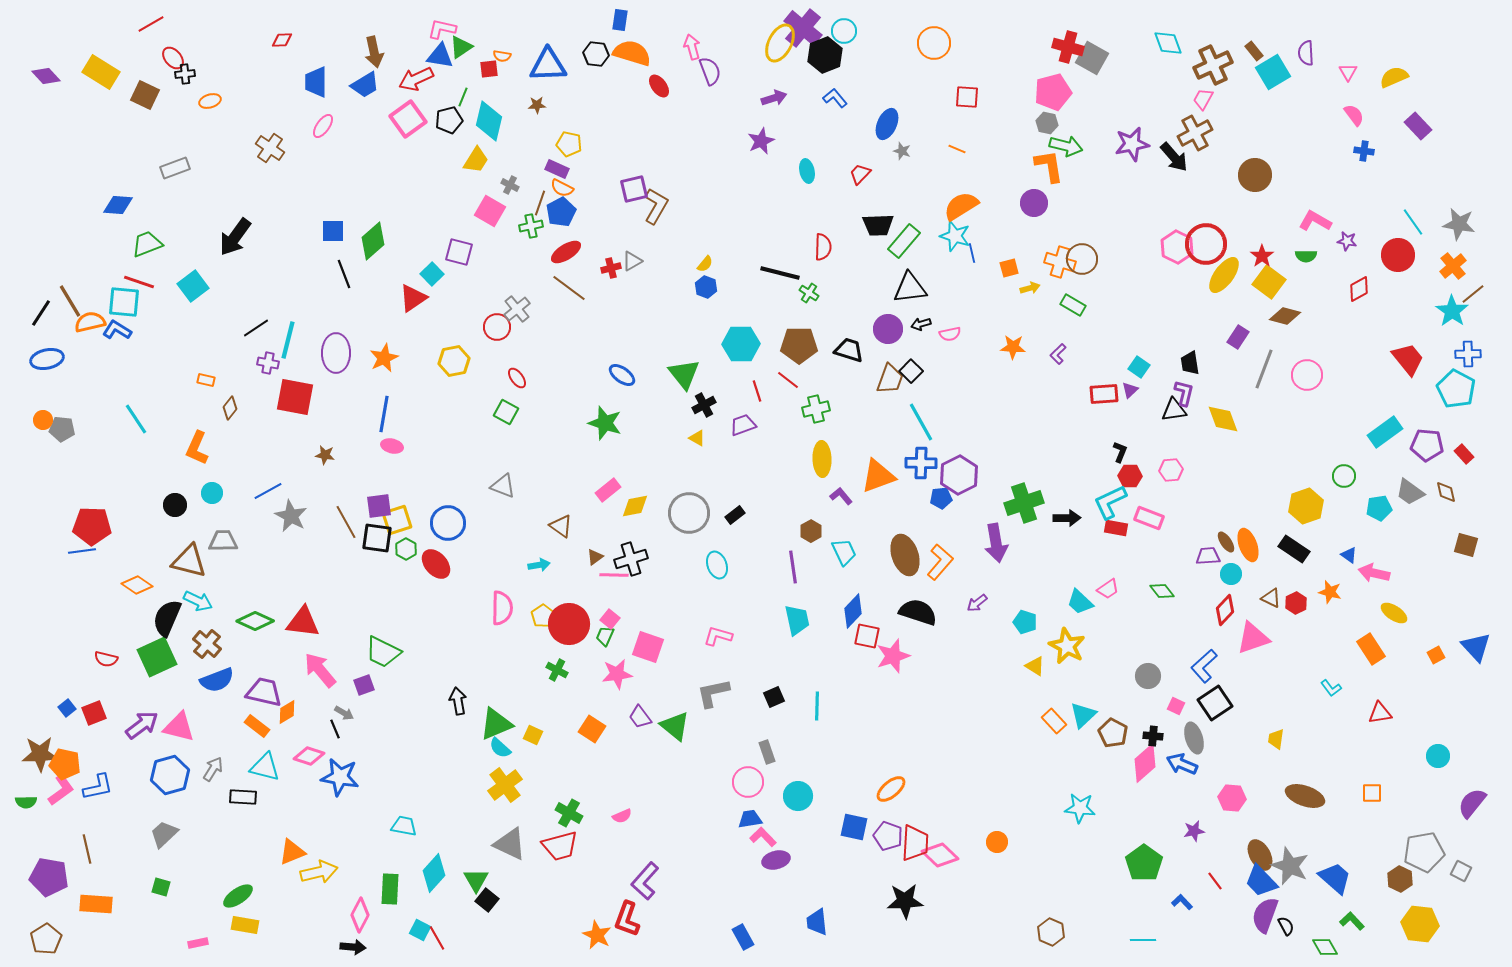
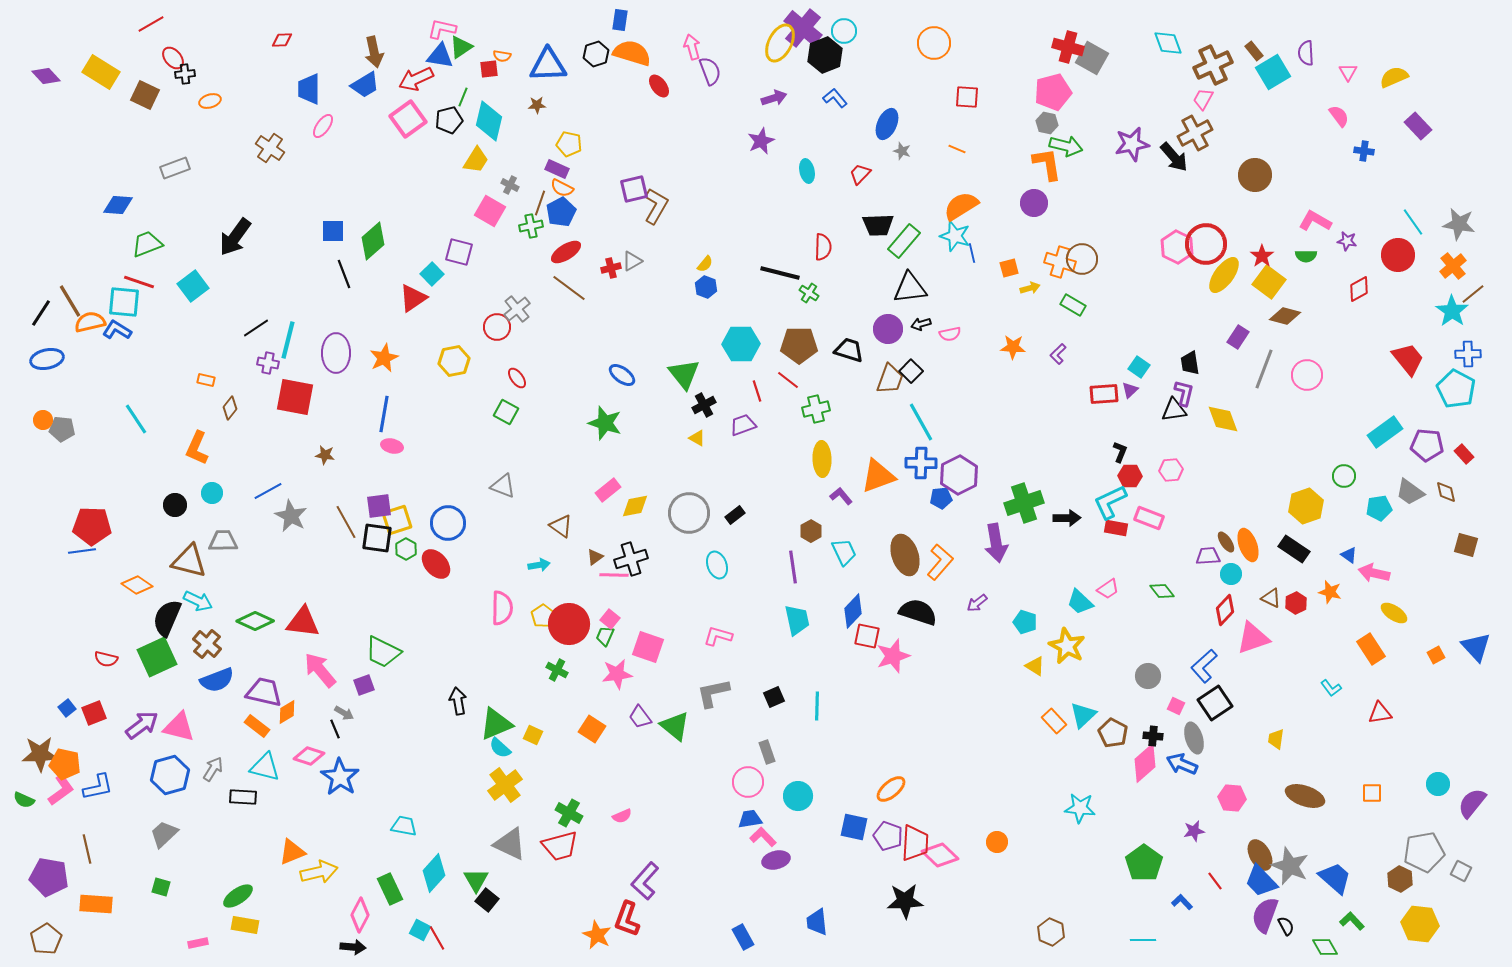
black hexagon at (596, 54): rotated 25 degrees counterclockwise
blue trapezoid at (316, 82): moved 7 px left, 7 px down
pink semicircle at (1354, 115): moved 15 px left, 1 px down
orange L-shape at (1049, 166): moved 2 px left, 2 px up
cyan circle at (1438, 756): moved 28 px down
blue star at (340, 777): rotated 24 degrees clockwise
green semicircle at (26, 802): moved 2 px left, 2 px up; rotated 25 degrees clockwise
green rectangle at (390, 889): rotated 28 degrees counterclockwise
